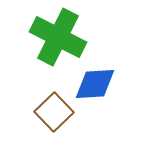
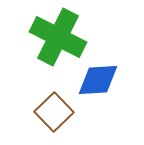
blue diamond: moved 3 px right, 4 px up
